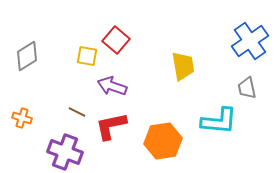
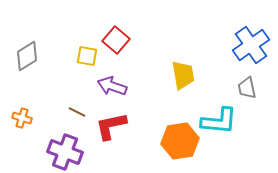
blue cross: moved 1 px right, 4 px down
yellow trapezoid: moved 9 px down
orange hexagon: moved 17 px right
